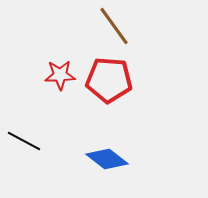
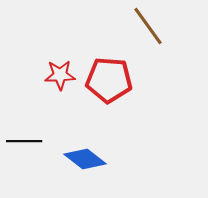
brown line: moved 34 px right
black line: rotated 28 degrees counterclockwise
blue diamond: moved 22 px left
